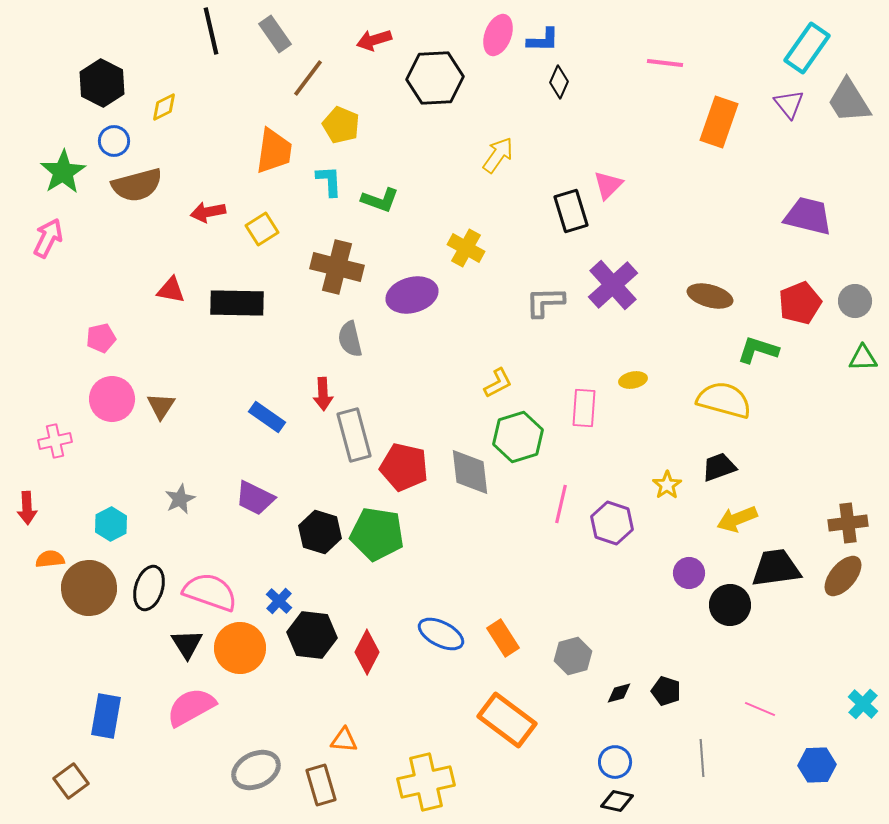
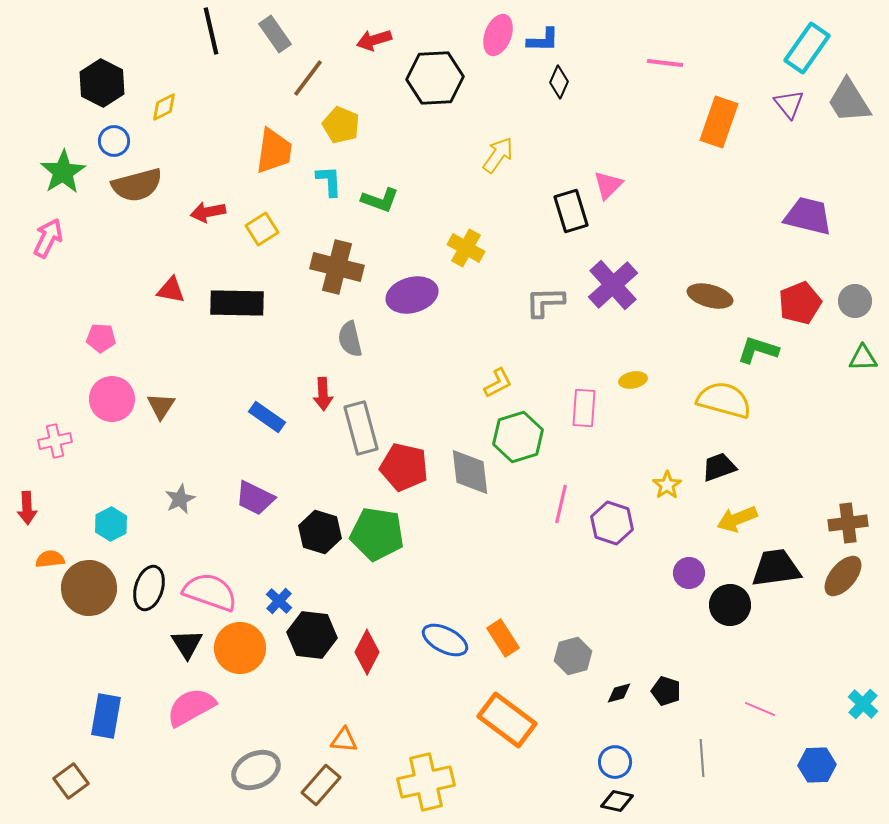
pink pentagon at (101, 338): rotated 16 degrees clockwise
gray rectangle at (354, 435): moved 7 px right, 7 px up
blue ellipse at (441, 634): moved 4 px right, 6 px down
brown rectangle at (321, 785): rotated 57 degrees clockwise
